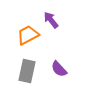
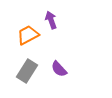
purple arrow: rotated 18 degrees clockwise
gray rectangle: rotated 20 degrees clockwise
